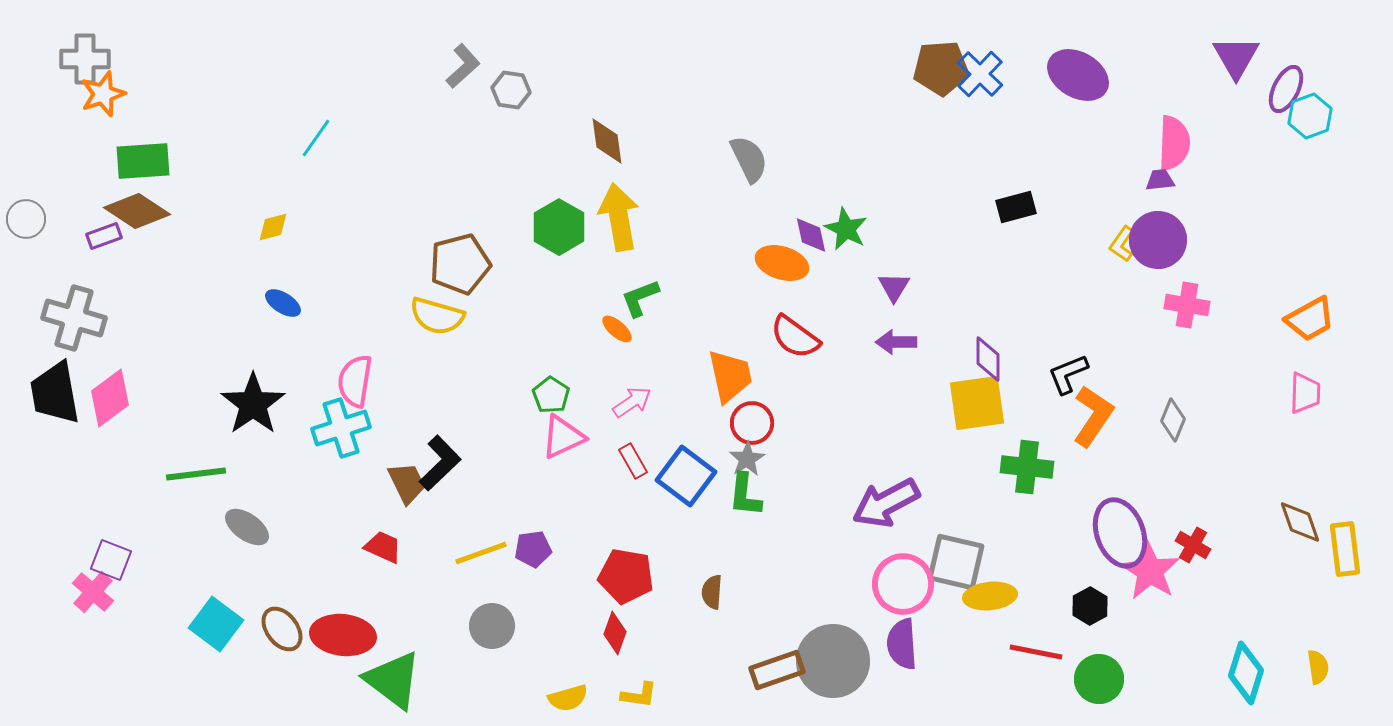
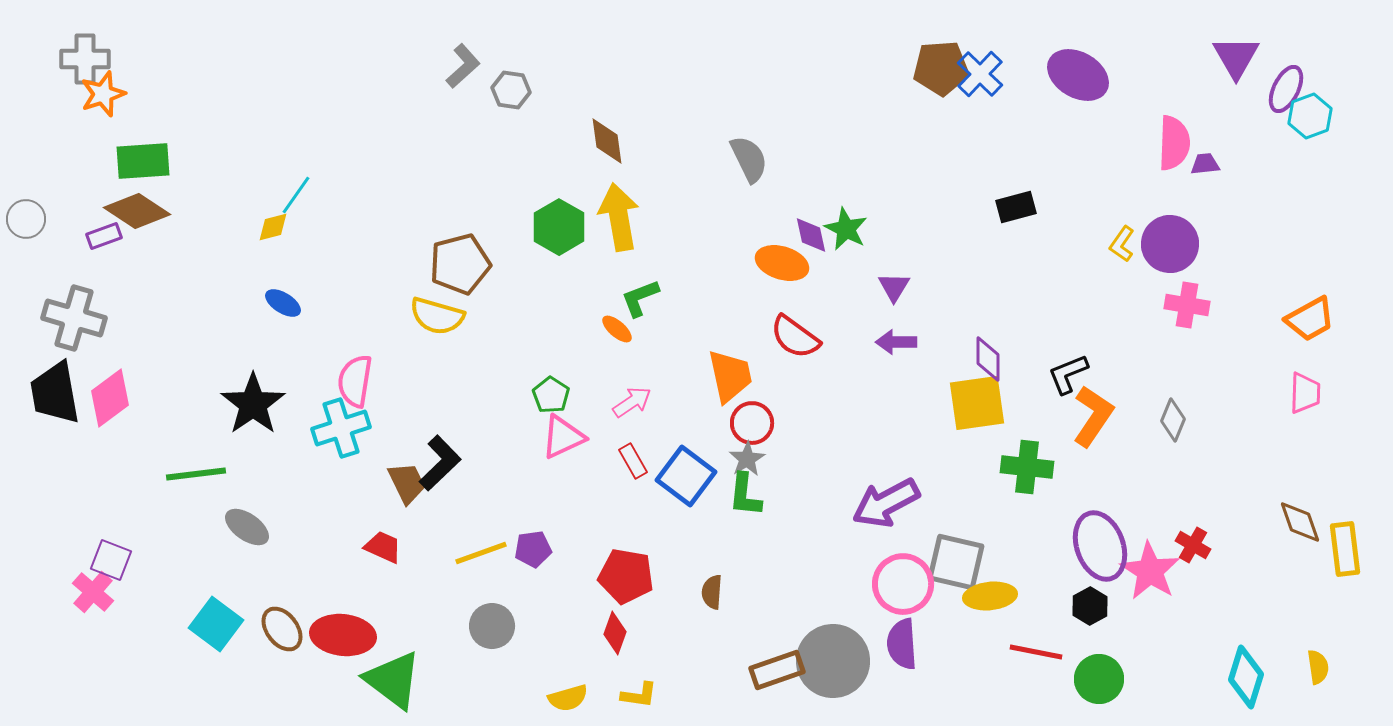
cyan line at (316, 138): moved 20 px left, 57 px down
purple trapezoid at (1160, 180): moved 45 px right, 16 px up
purple circle at (1158, 240): moved 12 px right, 4 px down
purple ellipse at (1120, 533): moved 20 px left, 13 px down
cyan diamond at (1246, 673): moved 4 px down
